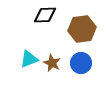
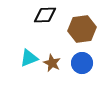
cyan triangle: moved 1 px up
blue circle: moved 1 px right
